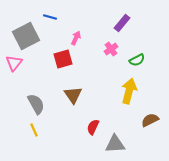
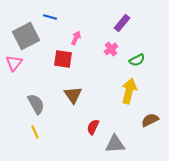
red square: rotated 24 degrees clockwise
yellow line: moved 1 px right, 2 px down
